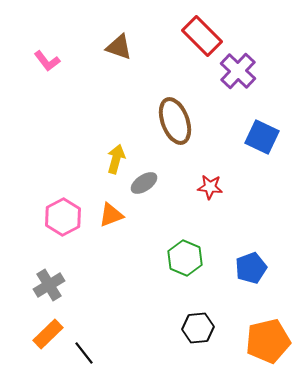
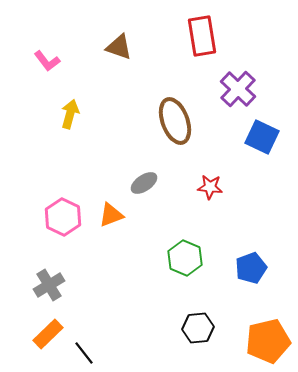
red rectangle: rotated 36 degrees clockwise
purple cross: moved 18 px down
yellow arrow: moved 46 px left, 45 px up
pink hexagon: rotated 6 degrees counterclockwise
